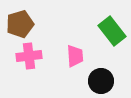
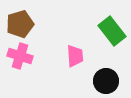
pink cross: moved 9 px left; rotated 25 degrees clockwise
black circle: moved 5 px right
